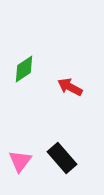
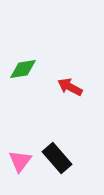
green diamond: moved 1 px left; rotated 24 degrees clockwise
black rectangle: moved 5 px left
